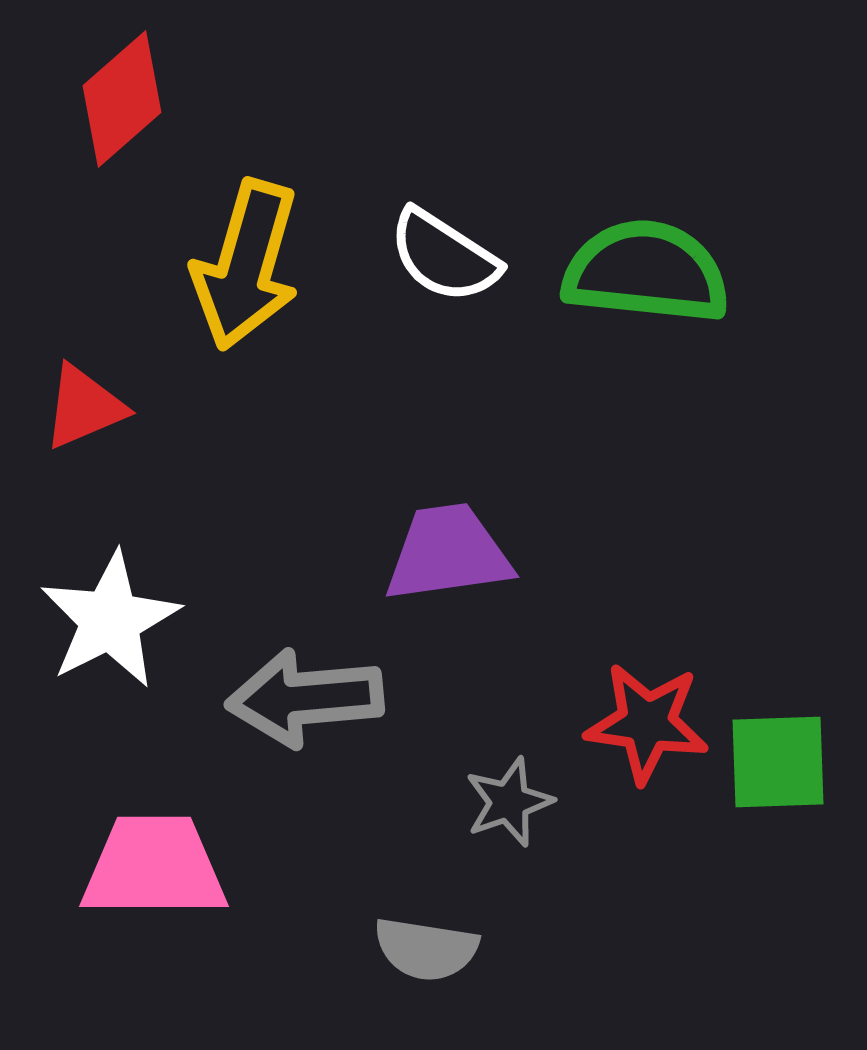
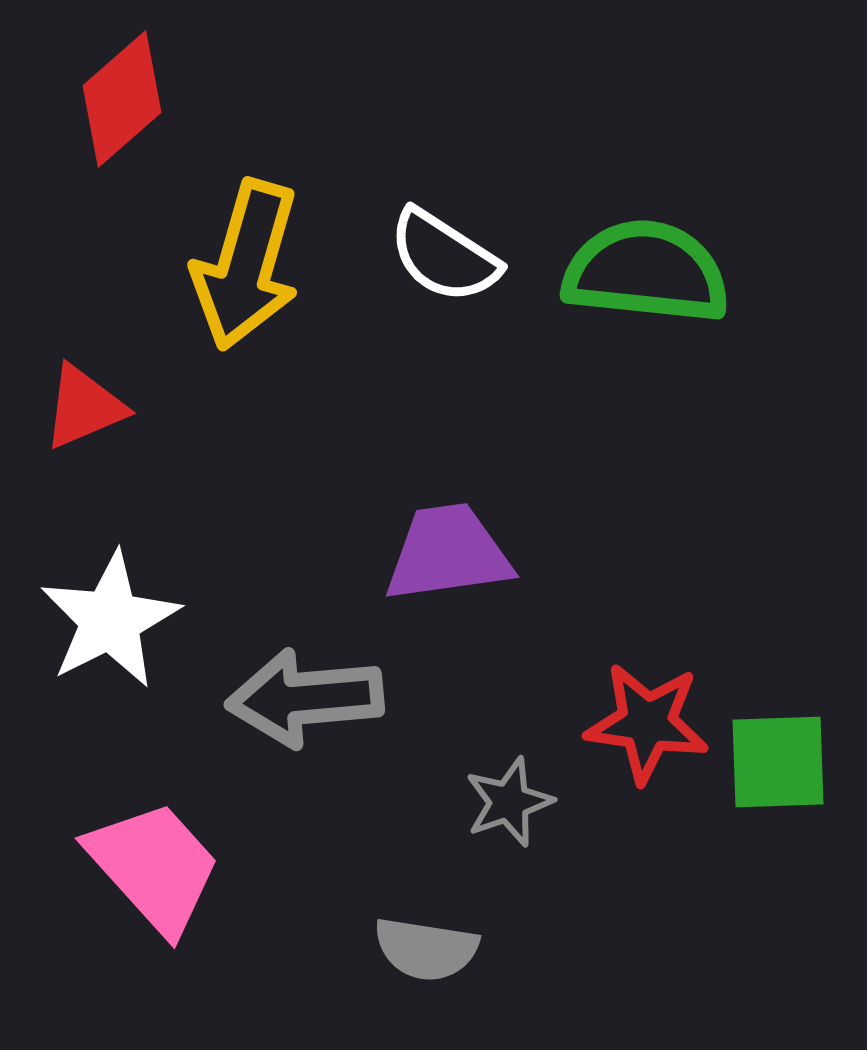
pink trapezoid: rotated 48 degrees clockwise
